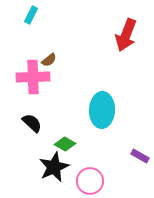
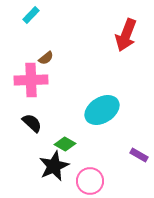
cyan rectangle: rotated 18 degrees clockwise
brown semicircle: moved 3 px left, 2 px up
pink cross: moved 2 px left, 3 px down
cyan ellipse: rotated 56 degrees clockwise
purple rectangle: moved 1 px left, 1 px up
black star: moved 1 px up
